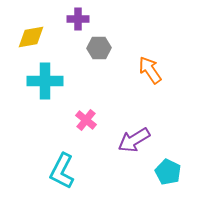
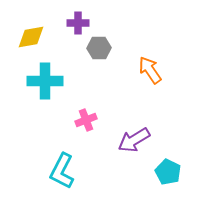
purple cross: moved 4 px down
pink cross: rotated 30 degrees clockwise
